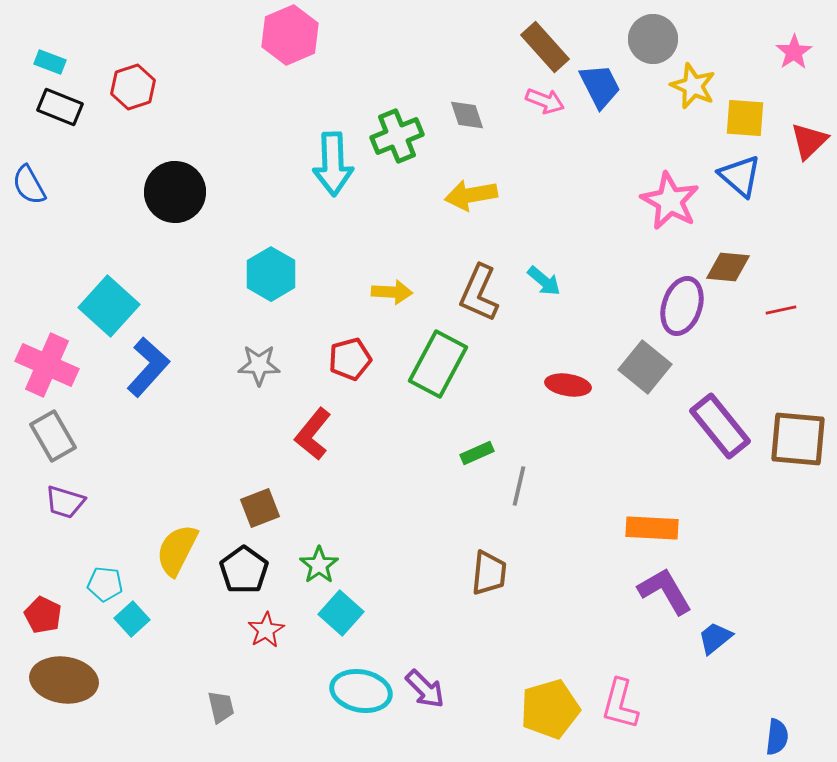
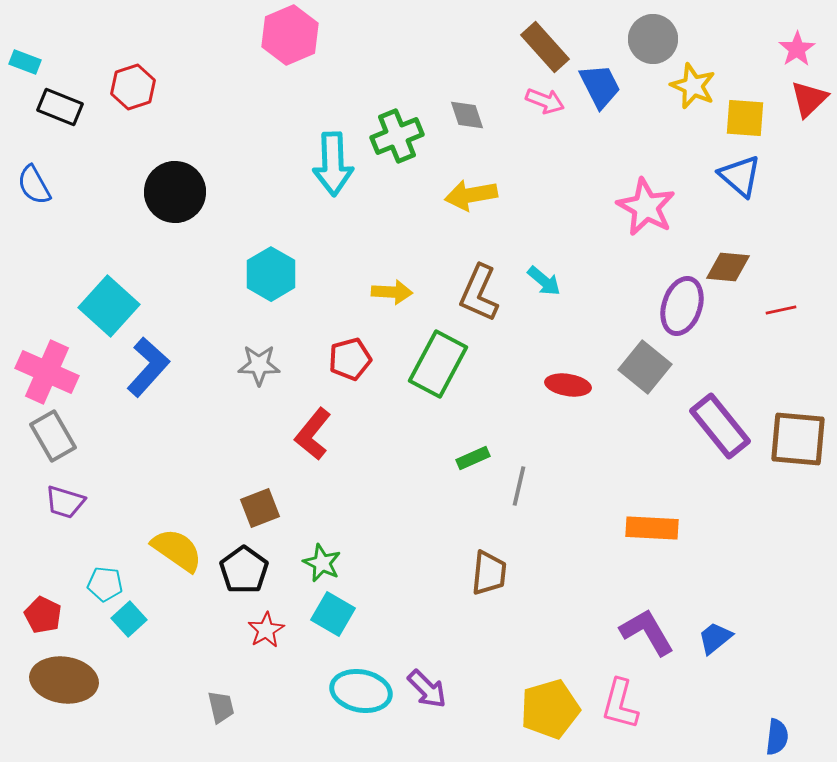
pink star at (794, 52): moved 3 px right, 3 px up
cyan rectangle at (50, 62): moved 25 px left
red triangle at (809, 141): moved 42 px up
blue semicircle at (29, 185): moved 5 px right
pink star at (670, 201): moved 24 px left, 6 px down
pink cross at (47, 365): moved 7 px down
green rectangle at (477, 453): moved 4 px left, 5 px down
yellow semicircle at (177, 550): rotated 98 degrees clockwise
green star at (319, 565): moved 3 px right, 2 px up; rotated 12 degrees counterclockwise
purple L-shape at (665, 591): moved 18 px left, 41 px down
cyan square at (341, 613): moved 8 px left, 1 px down; rotated 12 degrees counterclockwise
cyan square at (132, 619): moved 3 px left
purple arrow at (425, 689): moved 2 px right
